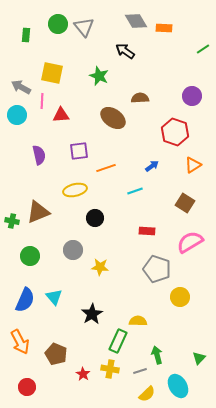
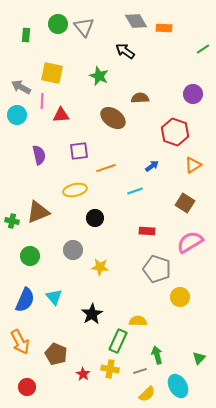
purple circle at (192, 96): moved 1 px right, 2 px up
